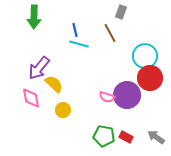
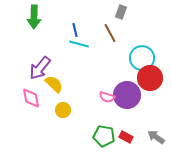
cyan circle: moved 3 px left, 2 px down
purple arrow: moved 1 px right
